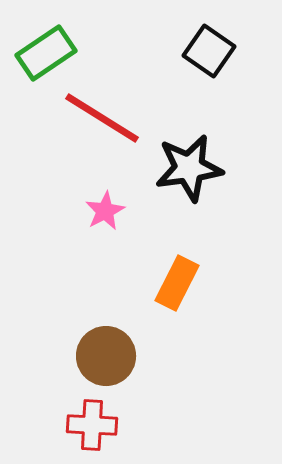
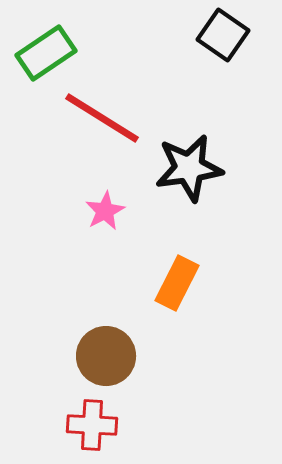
black square: moved 14 px right, 16 px up
